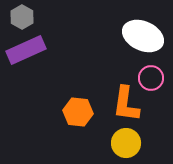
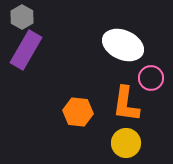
white ellipse: moved 20 px left, 9 px down
purple rectangle: rotated 36 degrees counterclockwise
